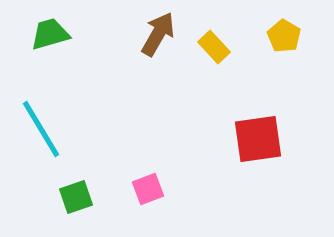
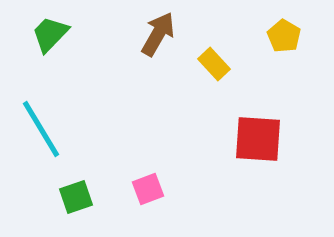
green trapezoid: rotated 30 degrees counterclockwise
yellow rectangle: moved 17 px down
red square: rotated 12 degrees clockwise
